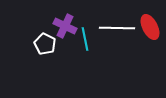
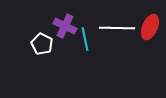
red ellipse: rotated 50 degrees clockwise
white pentagon: moved 3 px left
